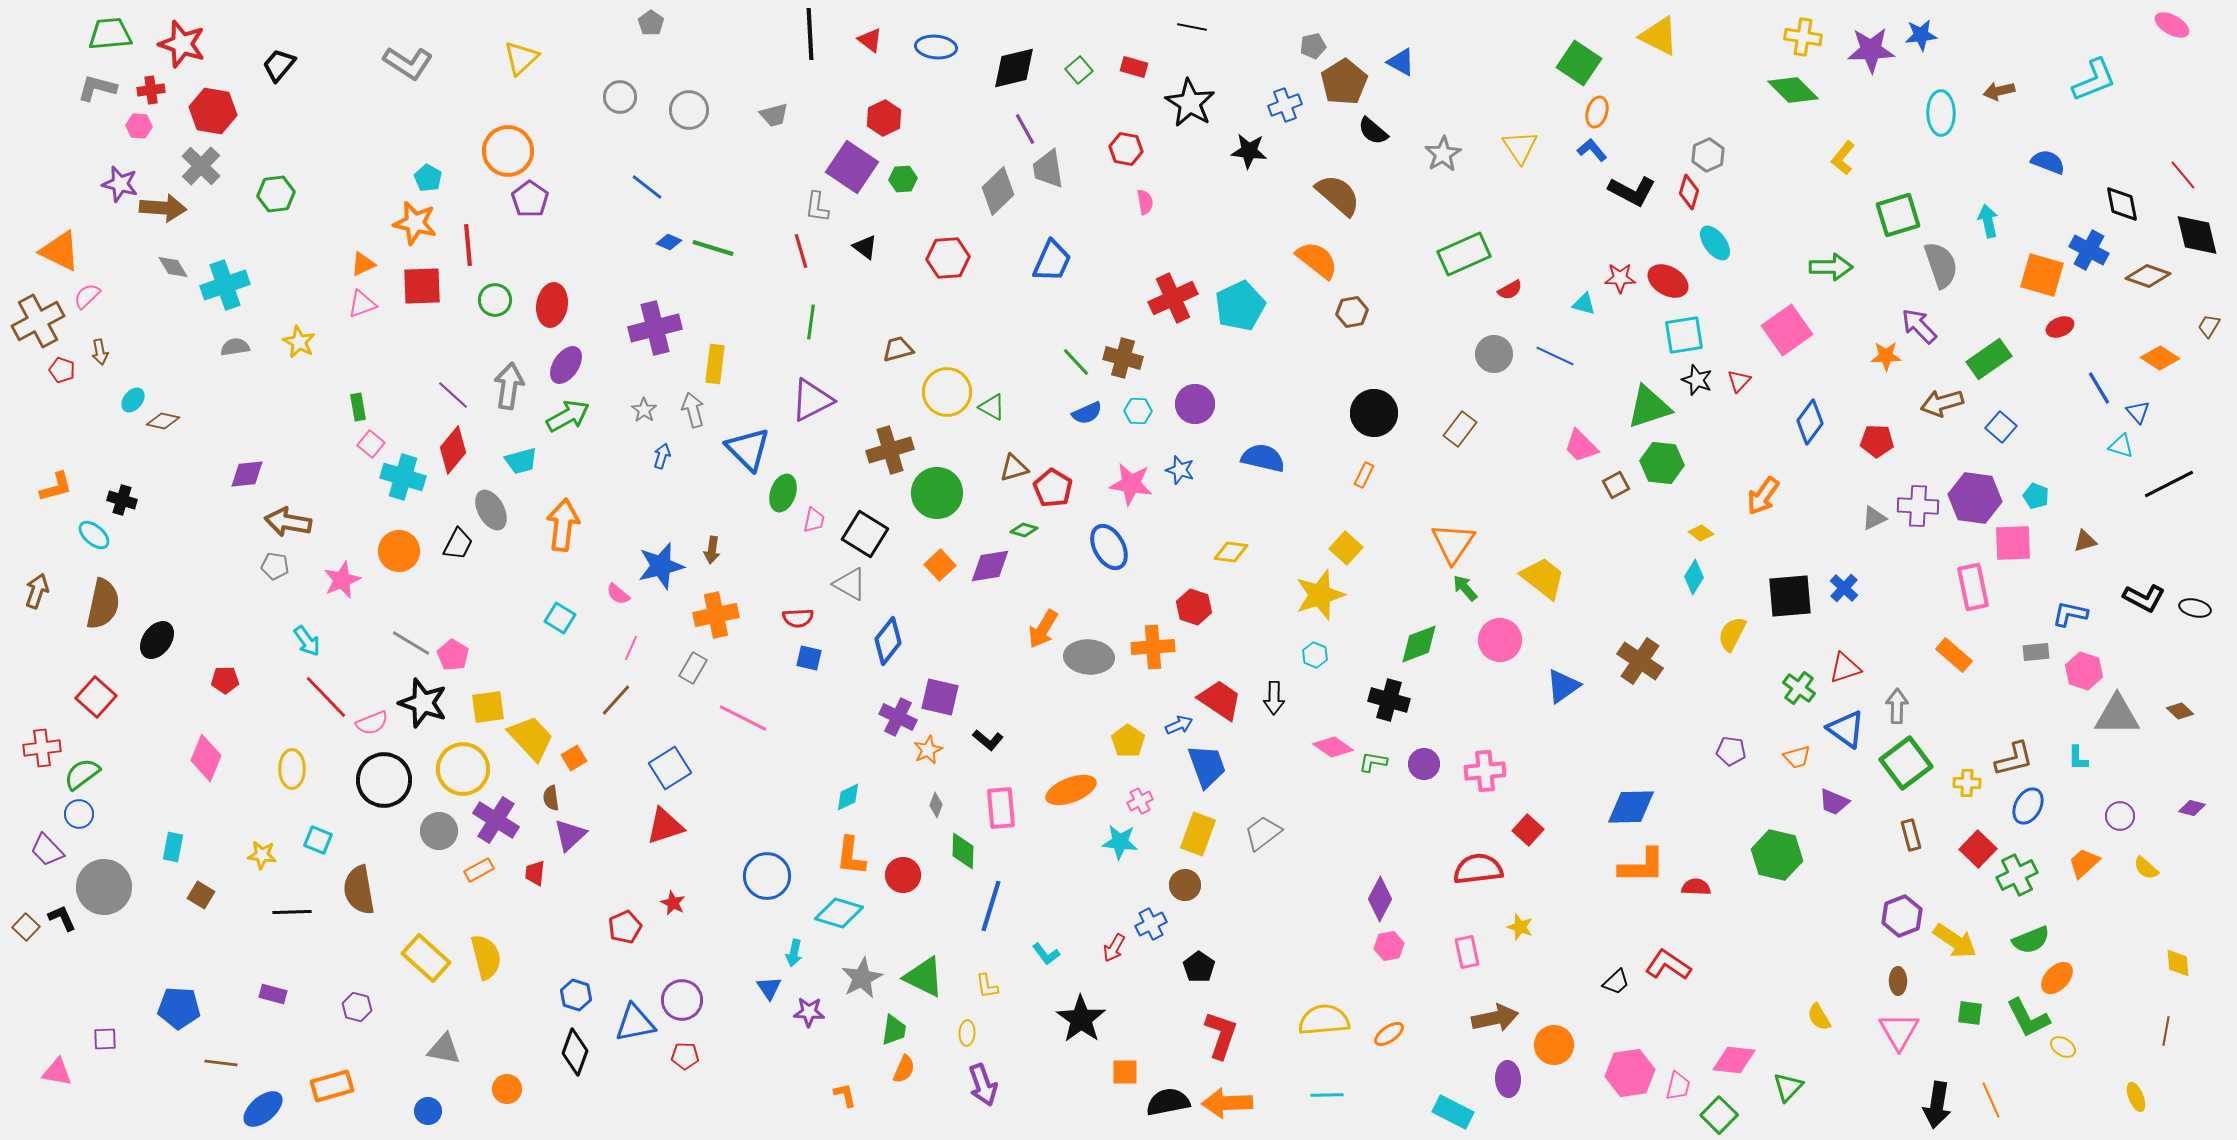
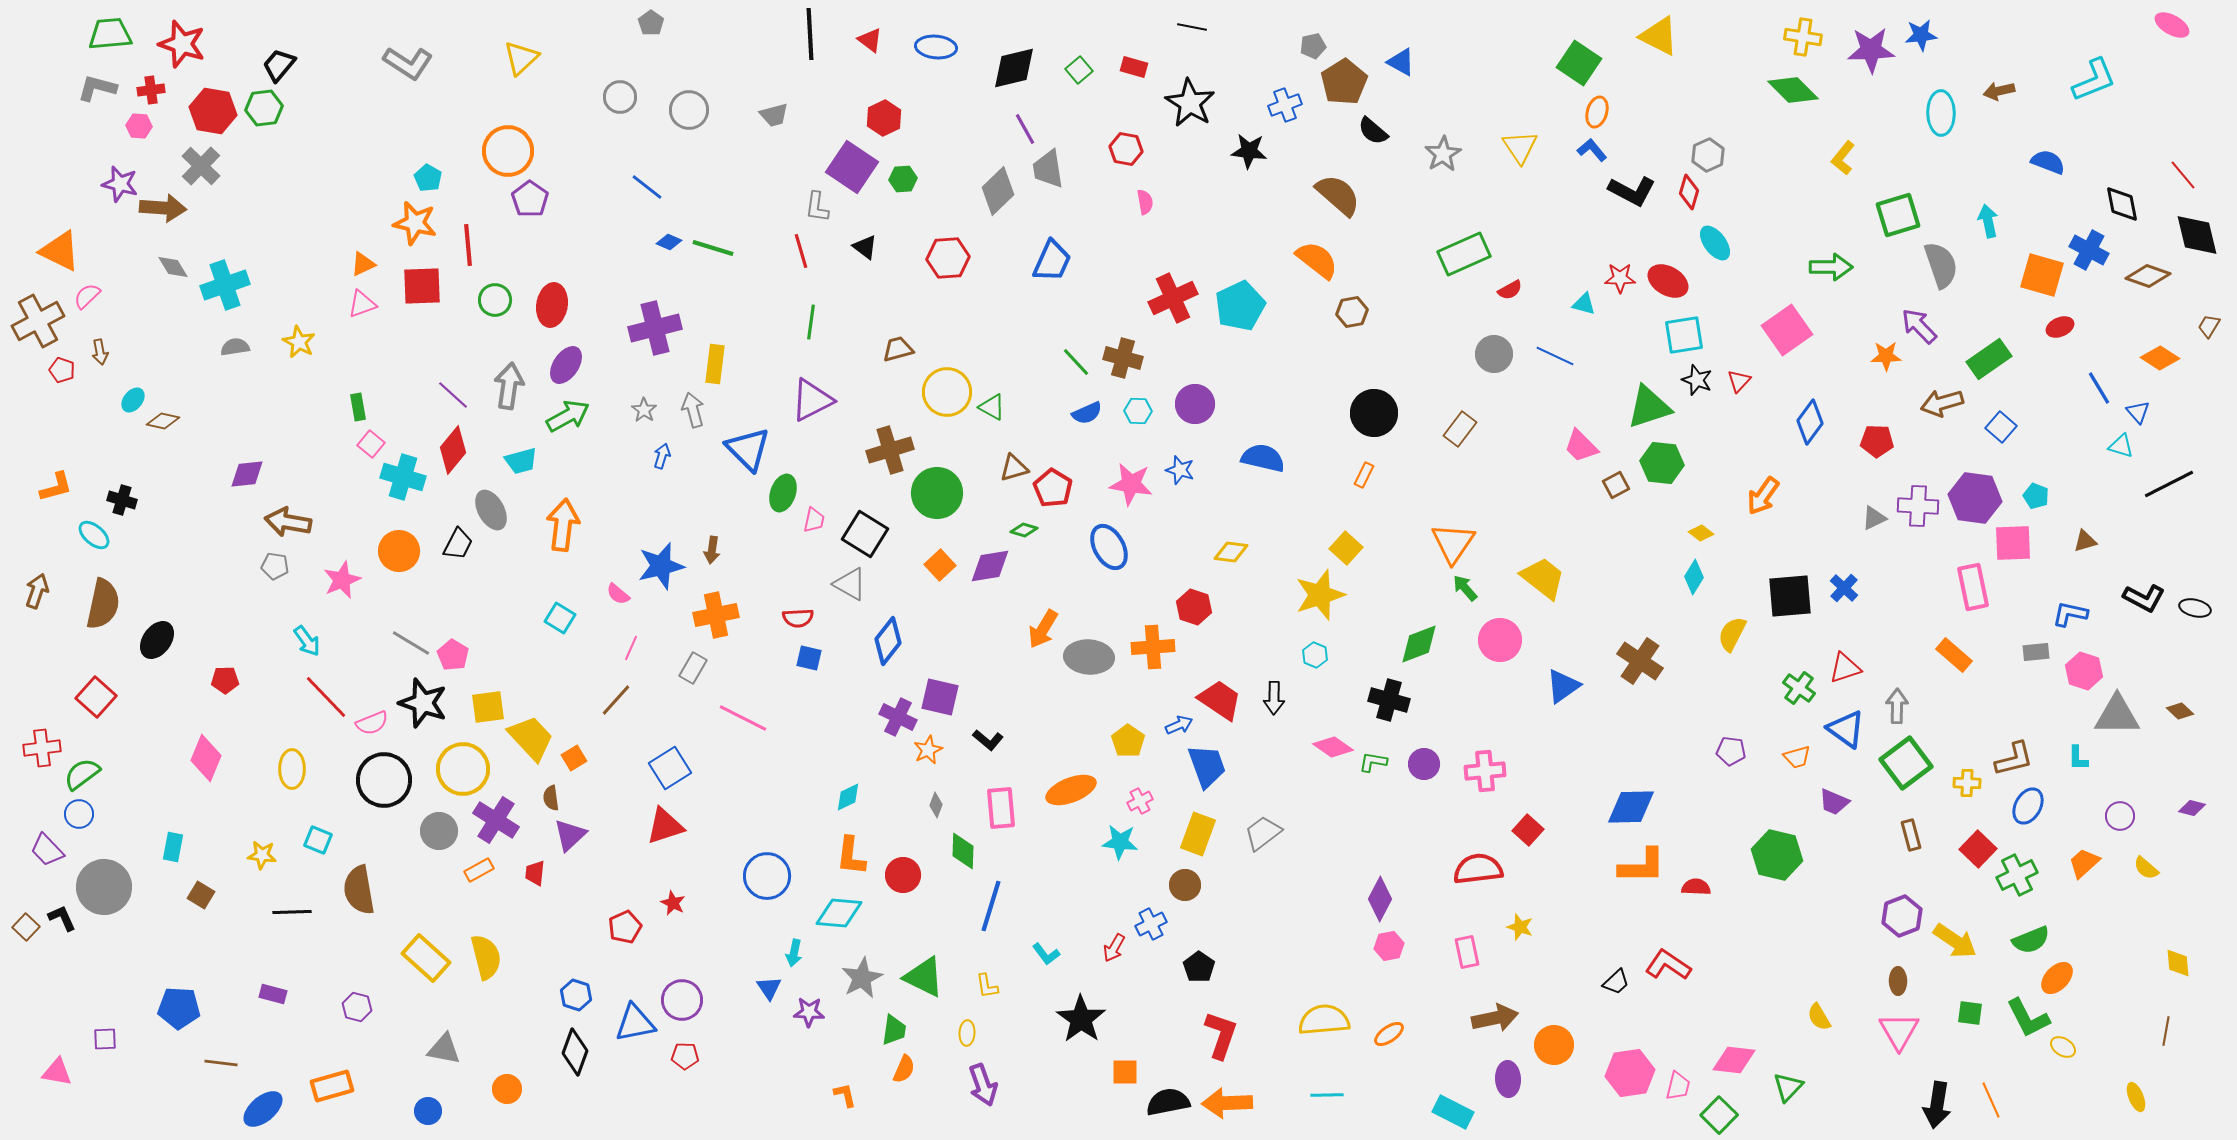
green hexagon at (276, 194): moved 12 px left, 86 px up
cyan diamond at (839, 913): rotated 12 degrees counterclockwise
